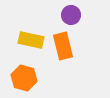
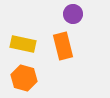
purple circle: moved 2 px right, 1 px up
yellow rectangle: moved 8 px left, 4 px down
